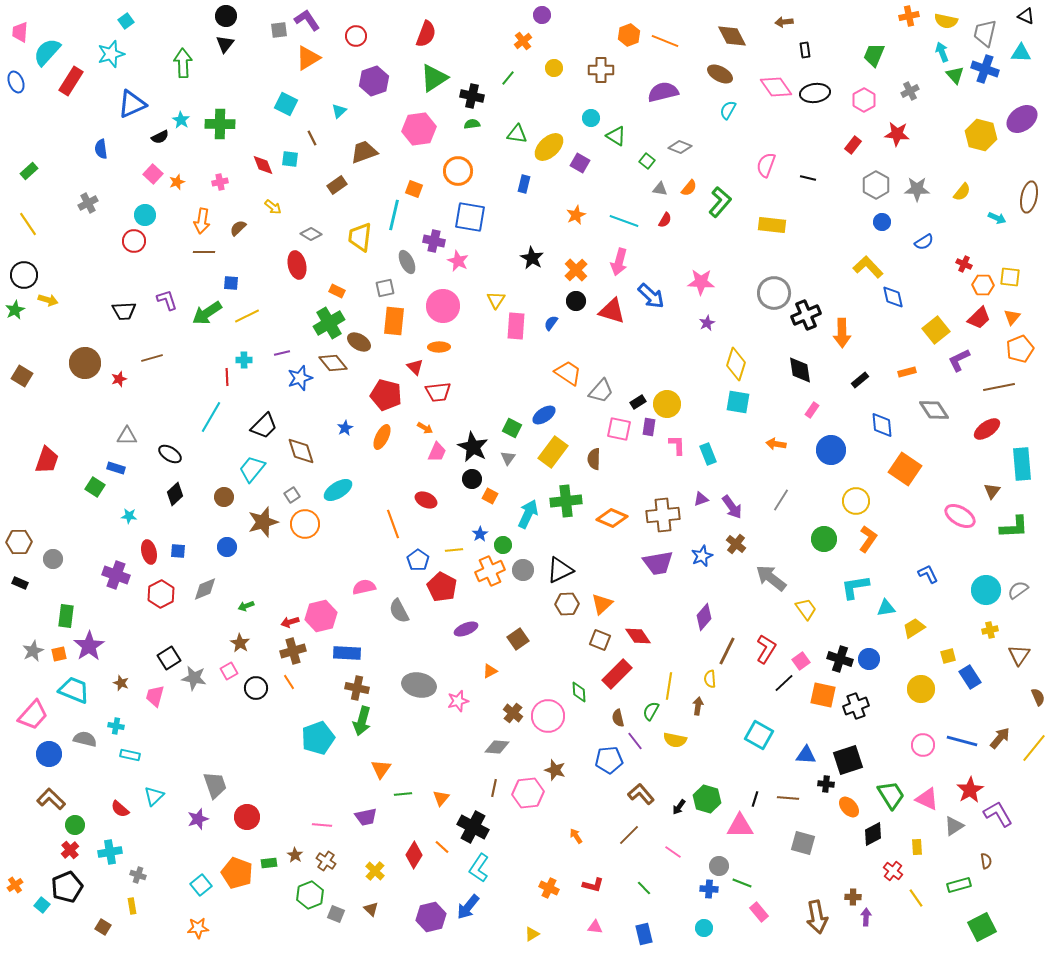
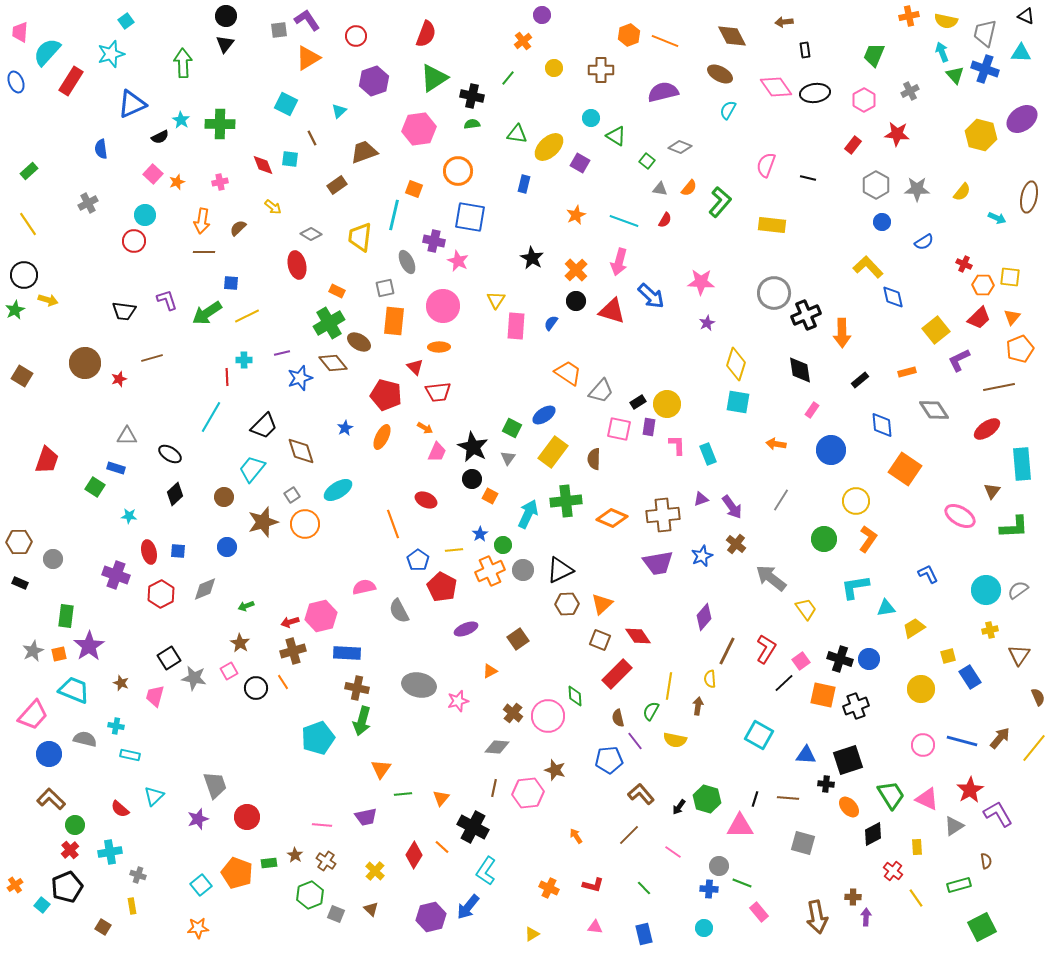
black trapezoid at (124, 311): rotated 10 degrees clockwise
orange line at (289, 682): moved 6 px left
green diamond at (579, 692): moved 4 px left, 4 px down
cyan L-shape at (479, 868): moved 7 px right, 3 px down
